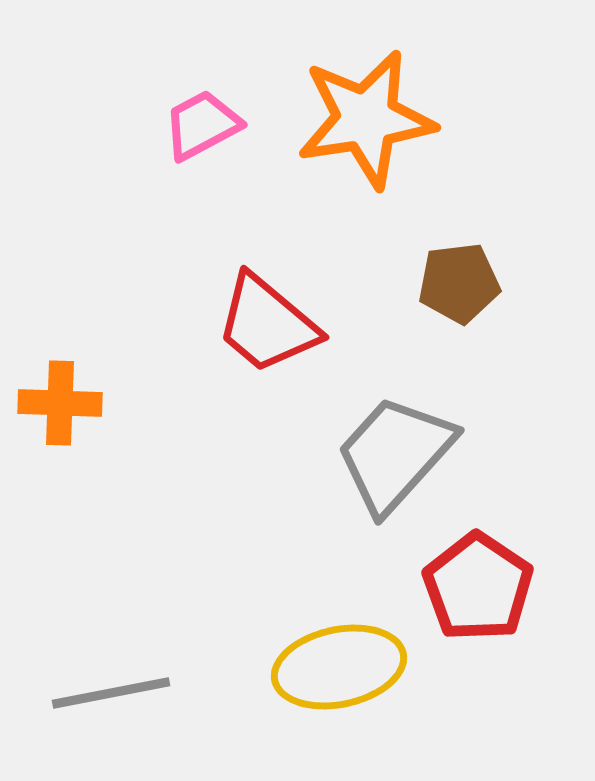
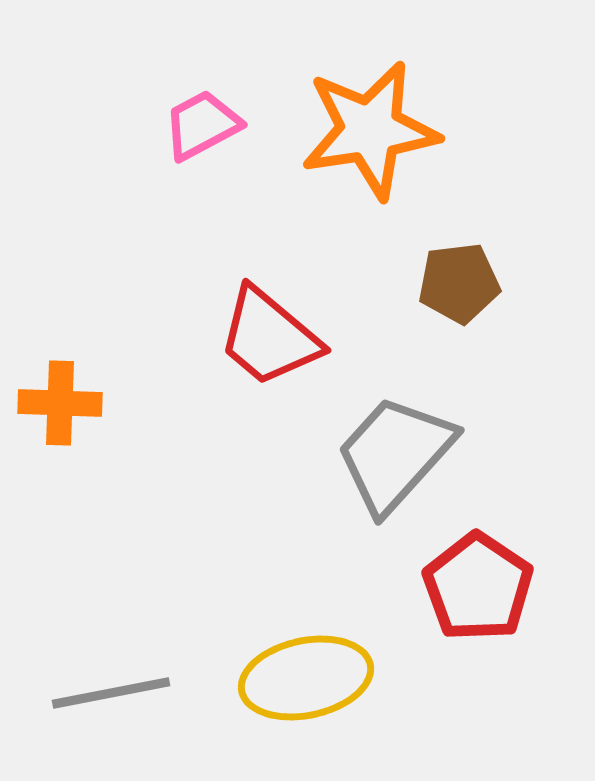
orange star: moved 4 px right, 11 px down
red trapezoid: moved 2 px right, 13 px down
yellow ellipse: moved 33 px left, 11 px down
